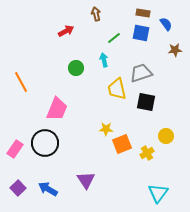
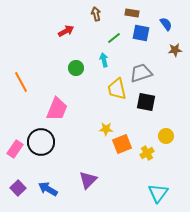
brown rectangle: moved 11 px left
black circle: moved 4 px left, 1 px up
purple triangle: moved 2 px right; rotated 18 degrees clockwise
